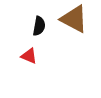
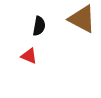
brown triangle: moved 8 px right
